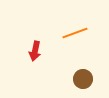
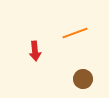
red arrow: rotated 18 degrees counterclockwise
